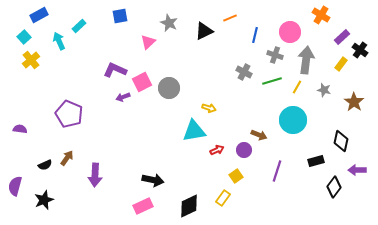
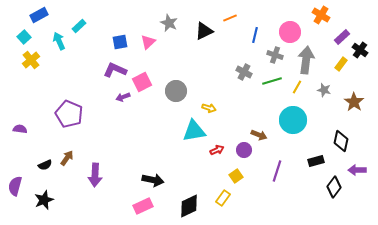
blue square at (120, 16): moved 26 px down
gray circle at (169, 88): moved 7 px right, 3 px down
